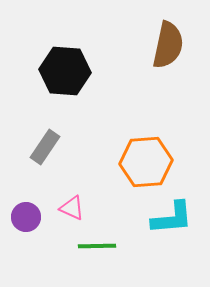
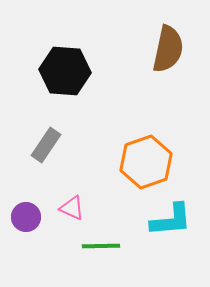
brown semicircle: moved 4 px down
gray rectangle: moved 1 px right, 2 px up
orange hexagon: rotated 15 degrees counterclockwise
cyan L-shape: moved 1 px left, 2 px down
green line: moved 4 px right
